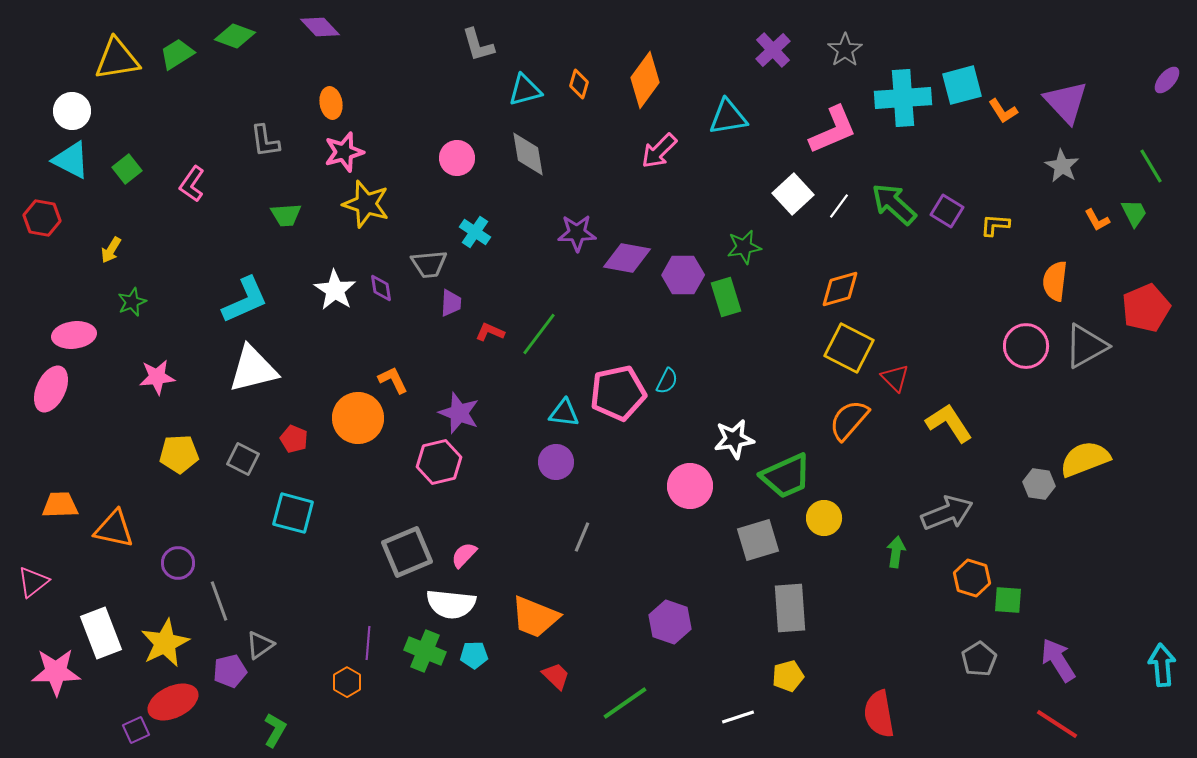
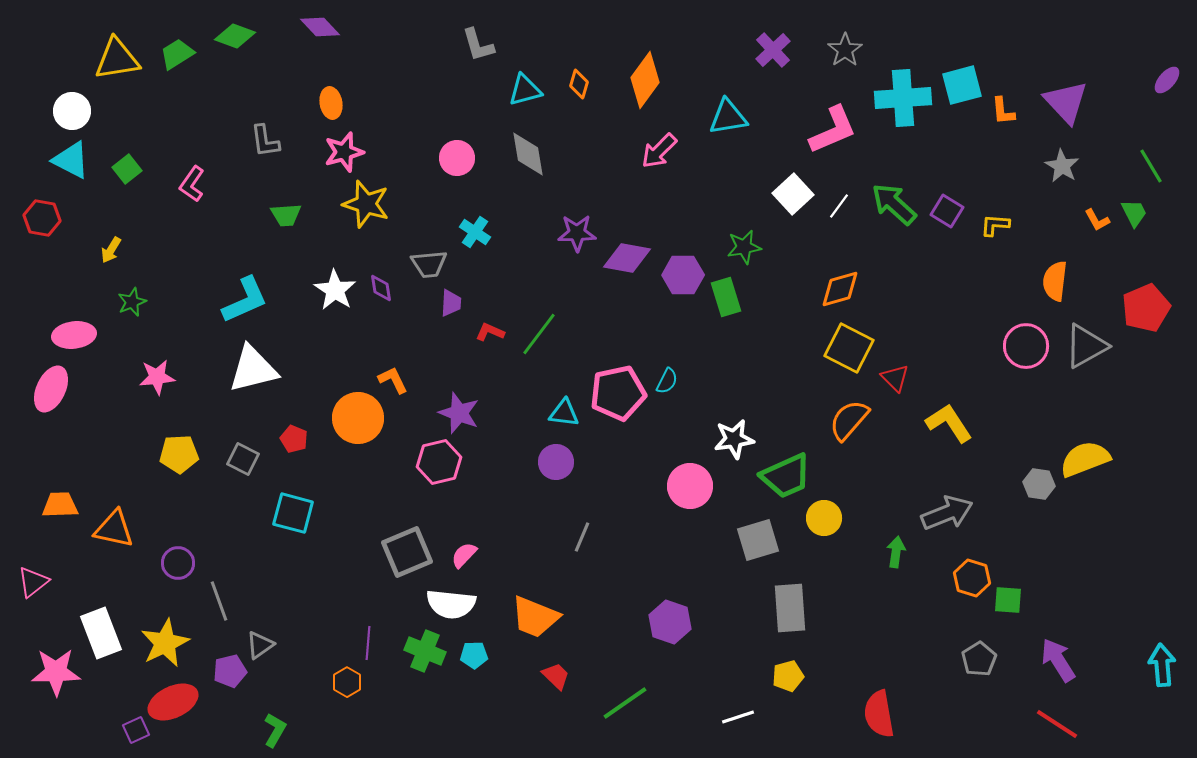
orange L-shape at (1003, 111): rotated 28 degrees clockwise
